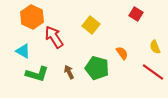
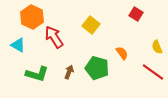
yellow semicircle: moved 2 px right
cyan triangle: moved 5 px left, 6 px up
brown arrow: rotated 48 degrees clockwise
